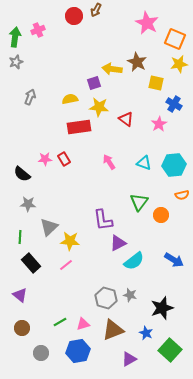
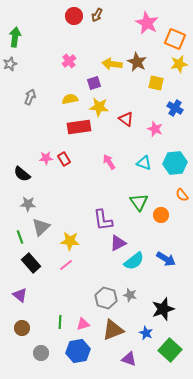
brown arrow at (96, 10): moved 1 px right, 5 px down
pink cross at (38, 30): moved 31 px right, 31 px down; rotated 16 degrees counterclockwise
gray star at (16, 62): moved 6 px left, 2 px down
yellow arrow at (112, 69): moved 5 px up
blue cross at (174, 104): moved 1 px right, 4 px down
pink star at (159, 124): moved 4 px left, 5 px down; rotated 21 degrees counterclockwise
pink star at (45, 159): moved 1 px right, 1 px up
cyan hexagon at (174, 165): moved 1 px right, 2 px up
orange semicircle at (182, 195): rotated 64 degrees clockwise
green triangle at (139, 202): rotated 12 degrees counterclockwise
gray triangle at (49, 227): moved 8 px left
green line at (20, 237): rotated 24 degrees counterclockwise
blue arrow at (174, 260): moved 8 px left, 1 px up
black star at (162, 308): moved 1 px right, 1 px down
green line at (60, 322): rotated 56 degrees counterclockwise
purple triangle at (129, 359): rotated 49 degrees clockwise
